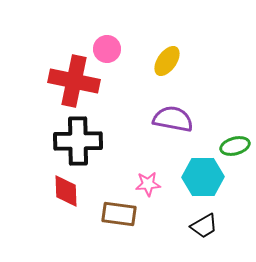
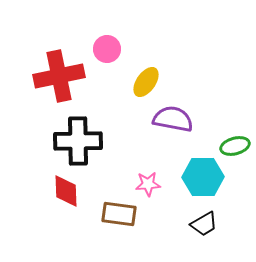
yellow ellipse: moved 21 px left, 21 px down
red cross: moved 15 px left, 5 px up; rotated 24 degrees counterclockwise
black trapezoid: moved 2 px up
